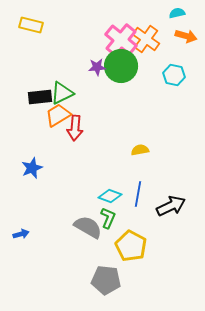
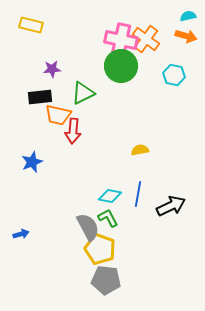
cyan semicircle: moved 11 px right, 3 px down
pink cross: rotated 28 degrees counterclockwise
purple star: moved 45 px left, 2 px down
green triangle: moved 21 px right
orange trapezoid: rotated 136 degrees counterclockwise
red arrow: moved 2 px left, 3 px down
blue star: moved 6 px up
cyan diamond: rotated 10 degrees counterclockwise
green L-shape: rotated 50 degrees counterclockwise
gray semicircle: rotated 32 degrees clockwise
yellow pentagon: moved 31 px left, 3 px down; rotated 8 degrees counterclockwise
